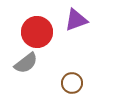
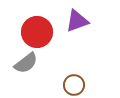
purple triangle: moved 1 px right, 1 px down
brown circle: moved 2 px right, 2 px down
